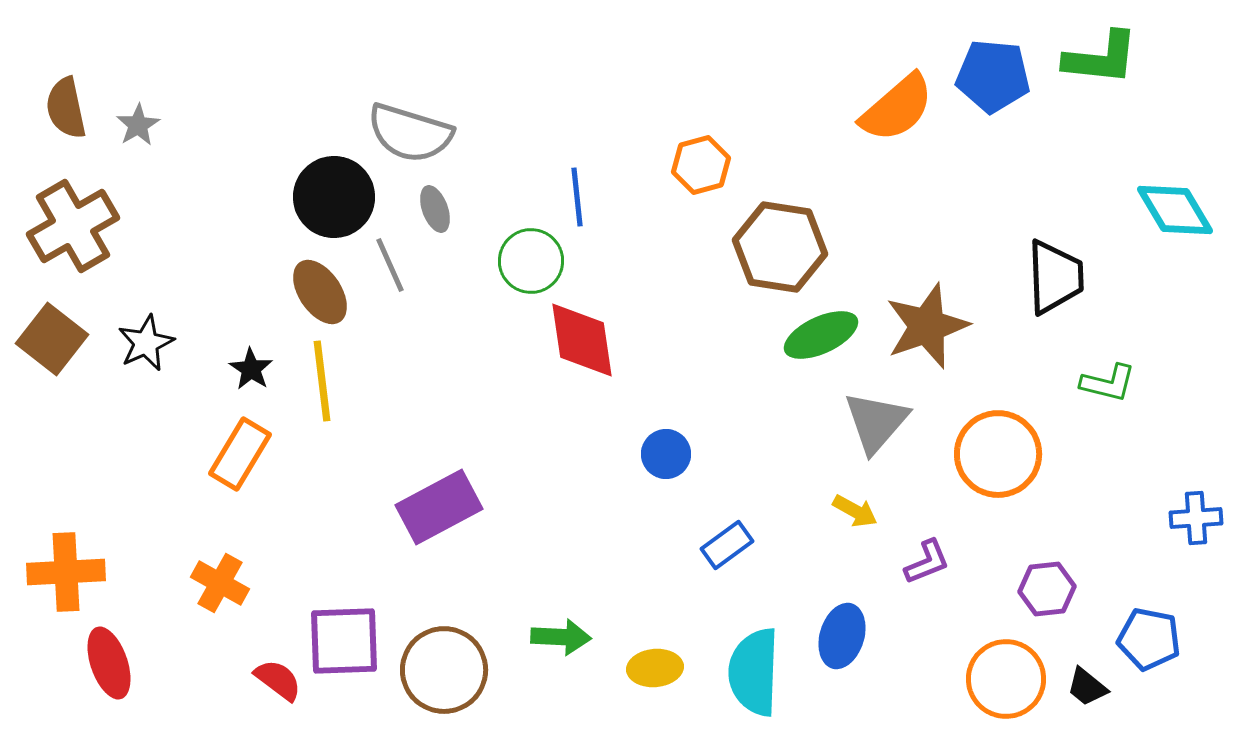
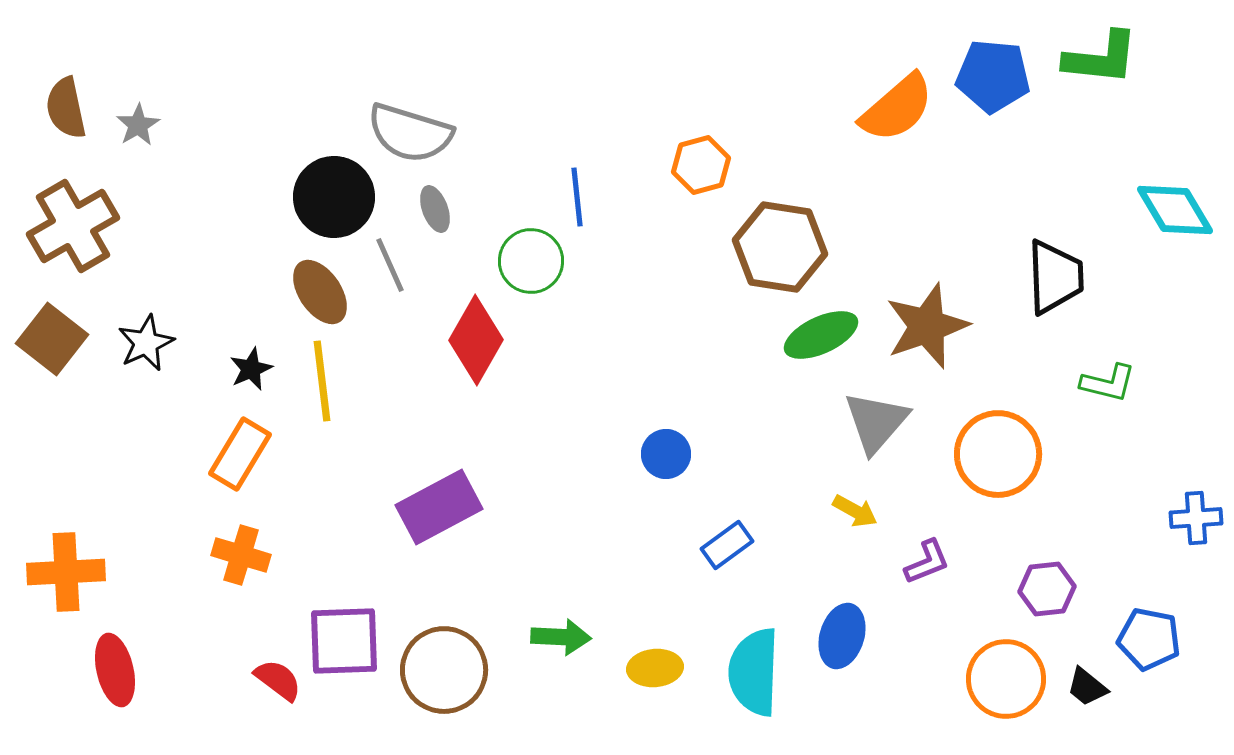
red diamond at (582, 340): moved 106 px left; rotated 38 degrees clockwise
black star at (251, 369): rotated 15 degrees clockwise
orange cross at (220, 583): moved 21 px right, 28 px up; rotated 12 degrees counterclockwise
red ellipse at (109, 663): moved 6 px right, 7 px down; rotated 6 degrees clockwise
